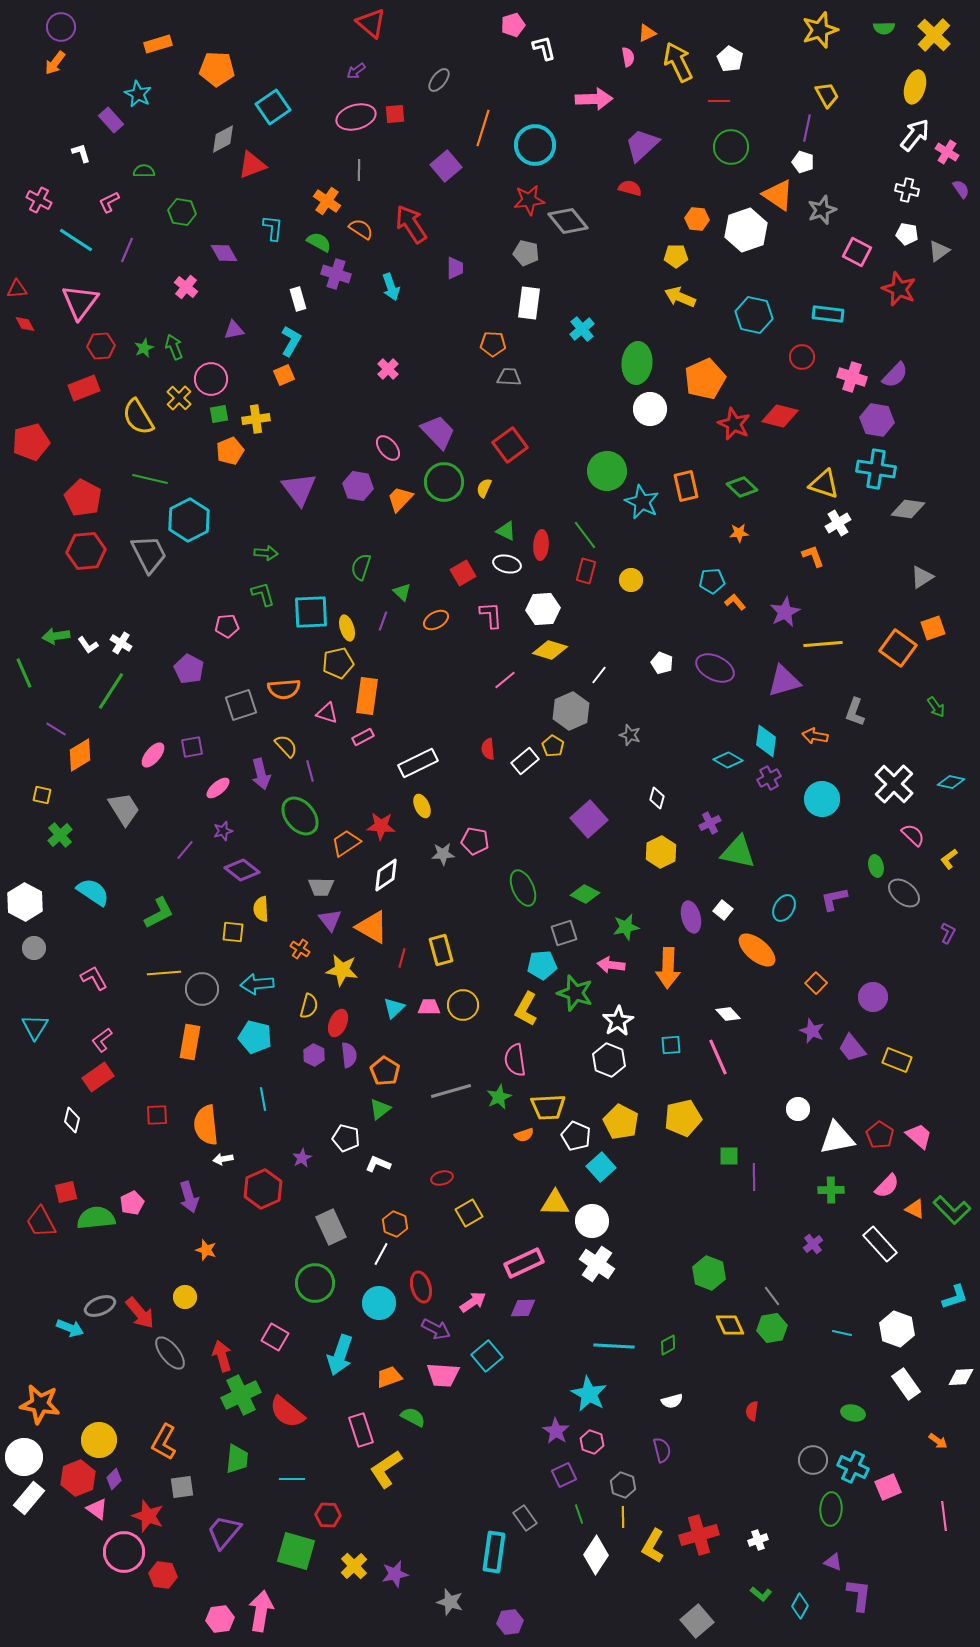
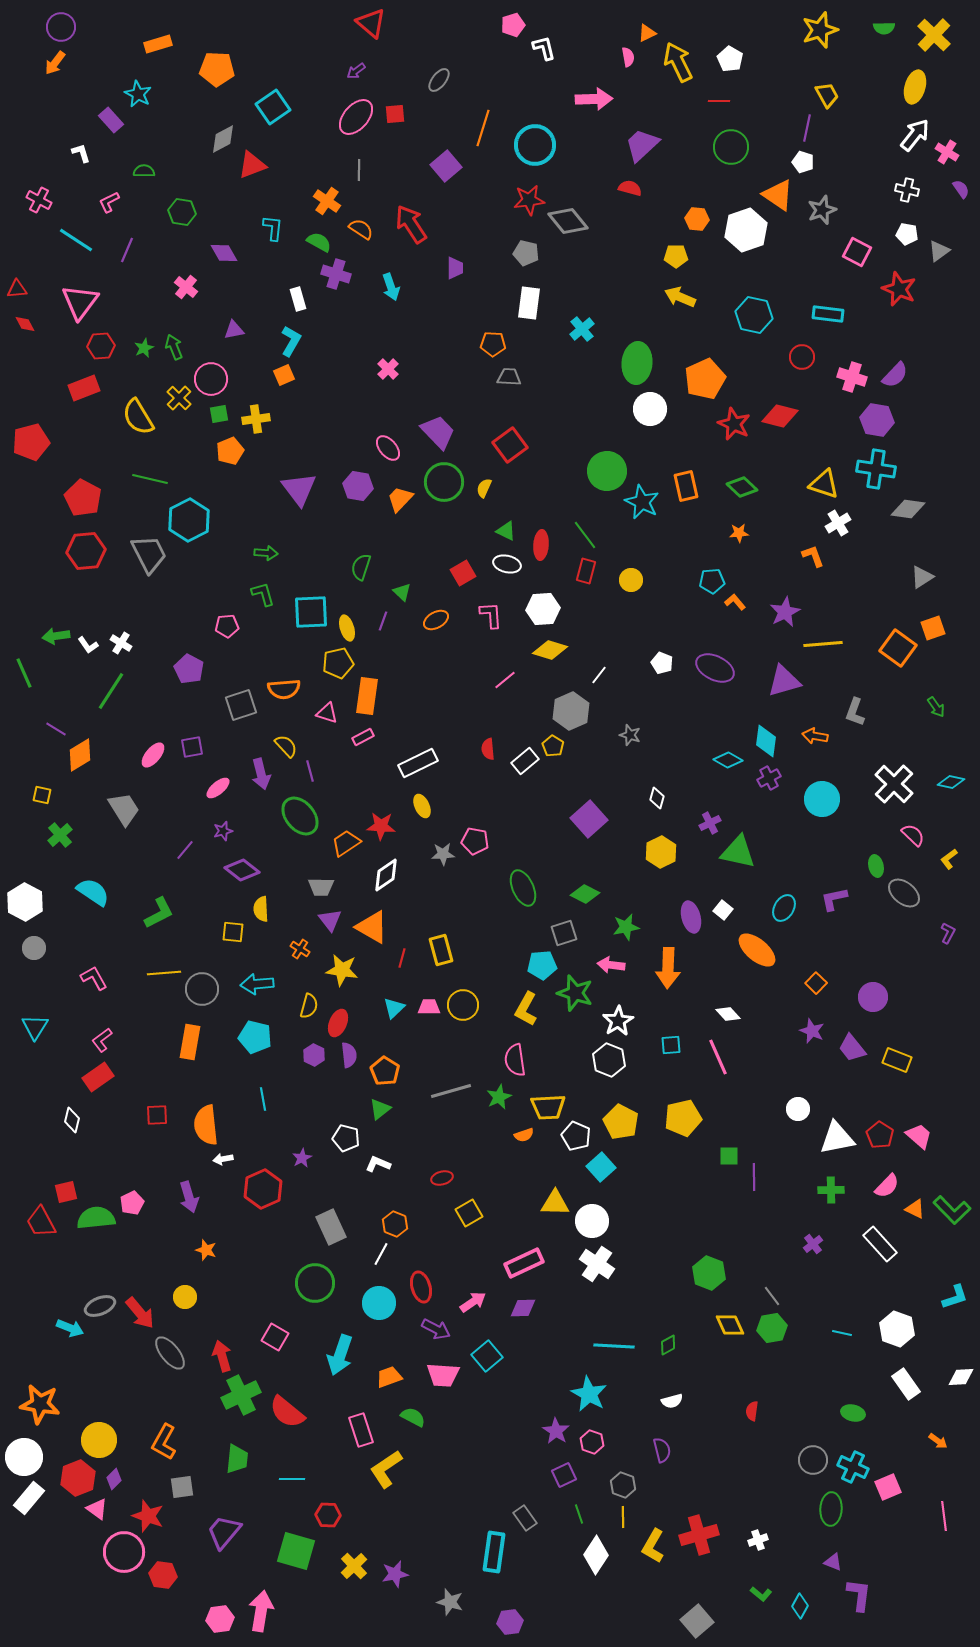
pink ellipse at (356, 117): rotated 33 degrees counterclockwise
